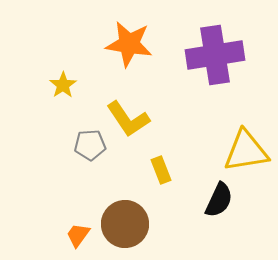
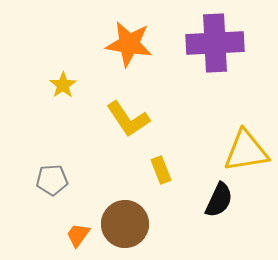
purple cross: moved 12 px up; rotated 6 degrees clockwise
gray pentagon: moved 38 px left, 35 px down
